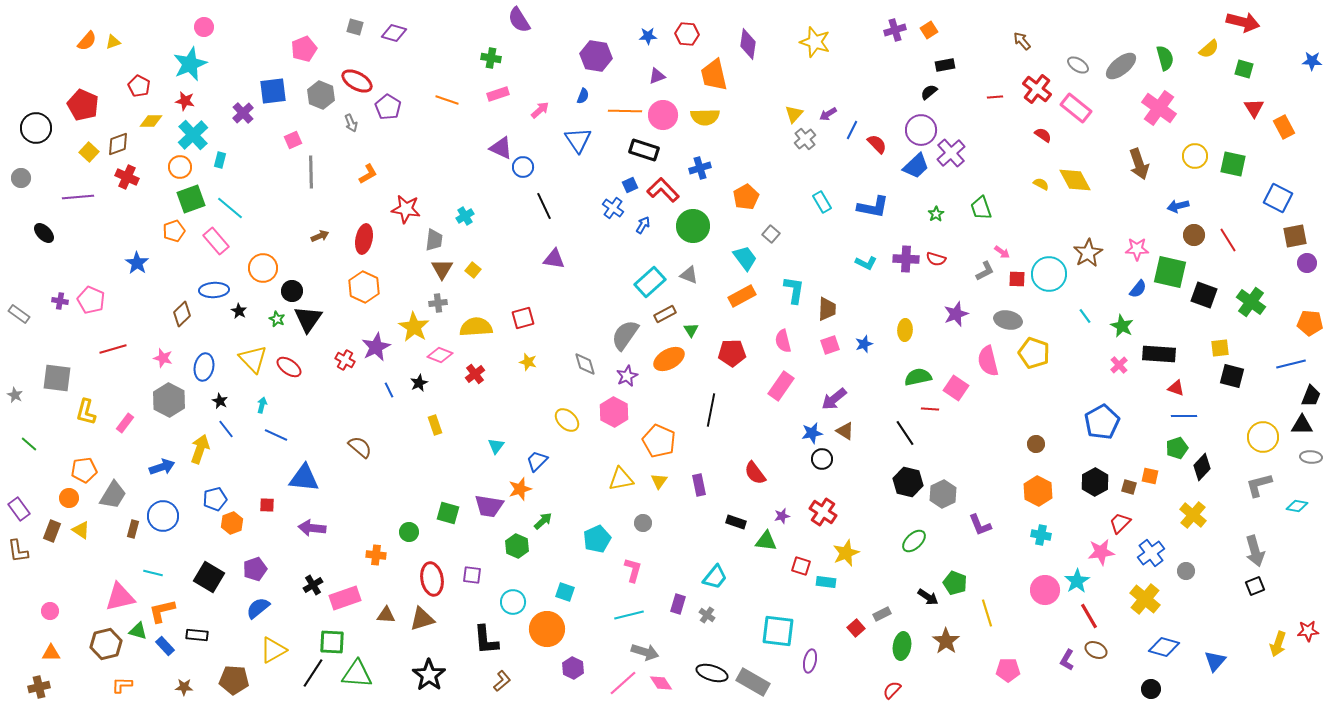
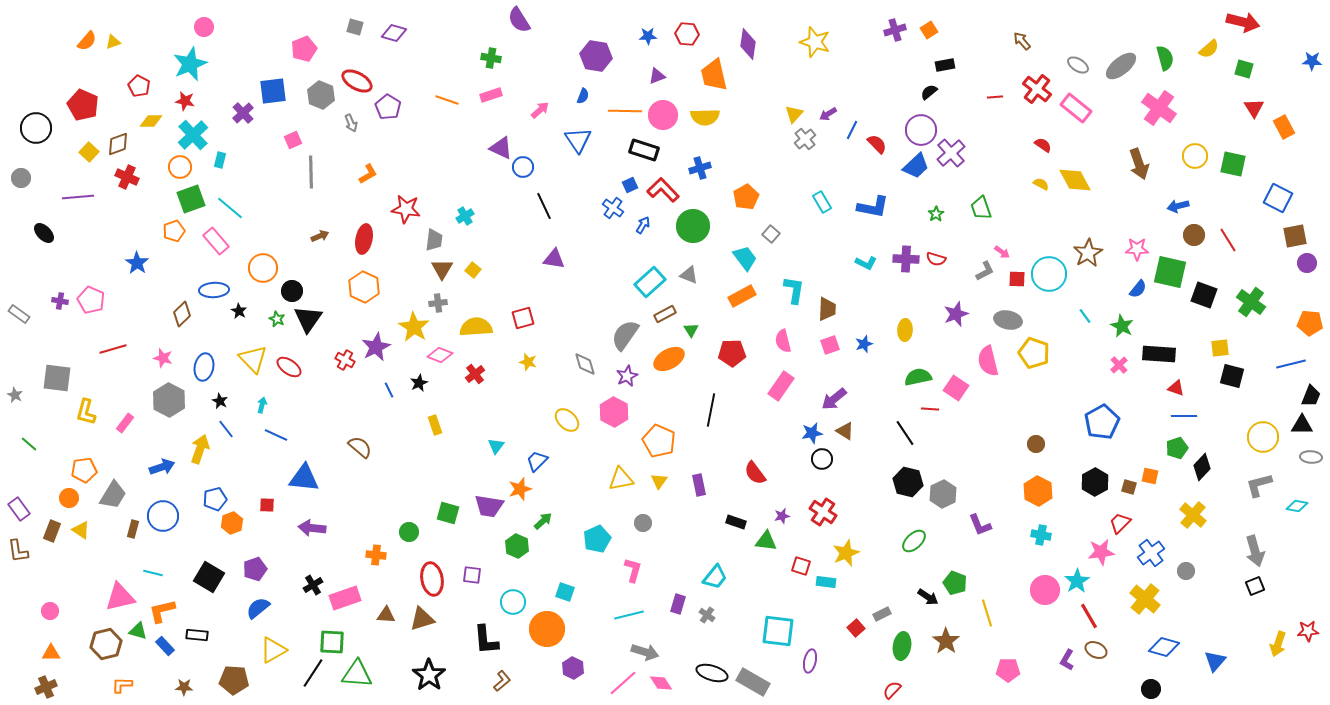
pink rectangle at (498, 94): moved 7 px left, 1 px down
red semicircle at (1043, 135): moved 10 px down
brown cross at (39, 687): moved 7 px right; rotated 10 degrees counterclockwise
